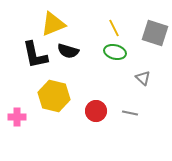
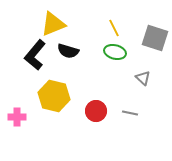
gray square: moved 5 px down
black L-shape: rotated 52 degrees clockwise
